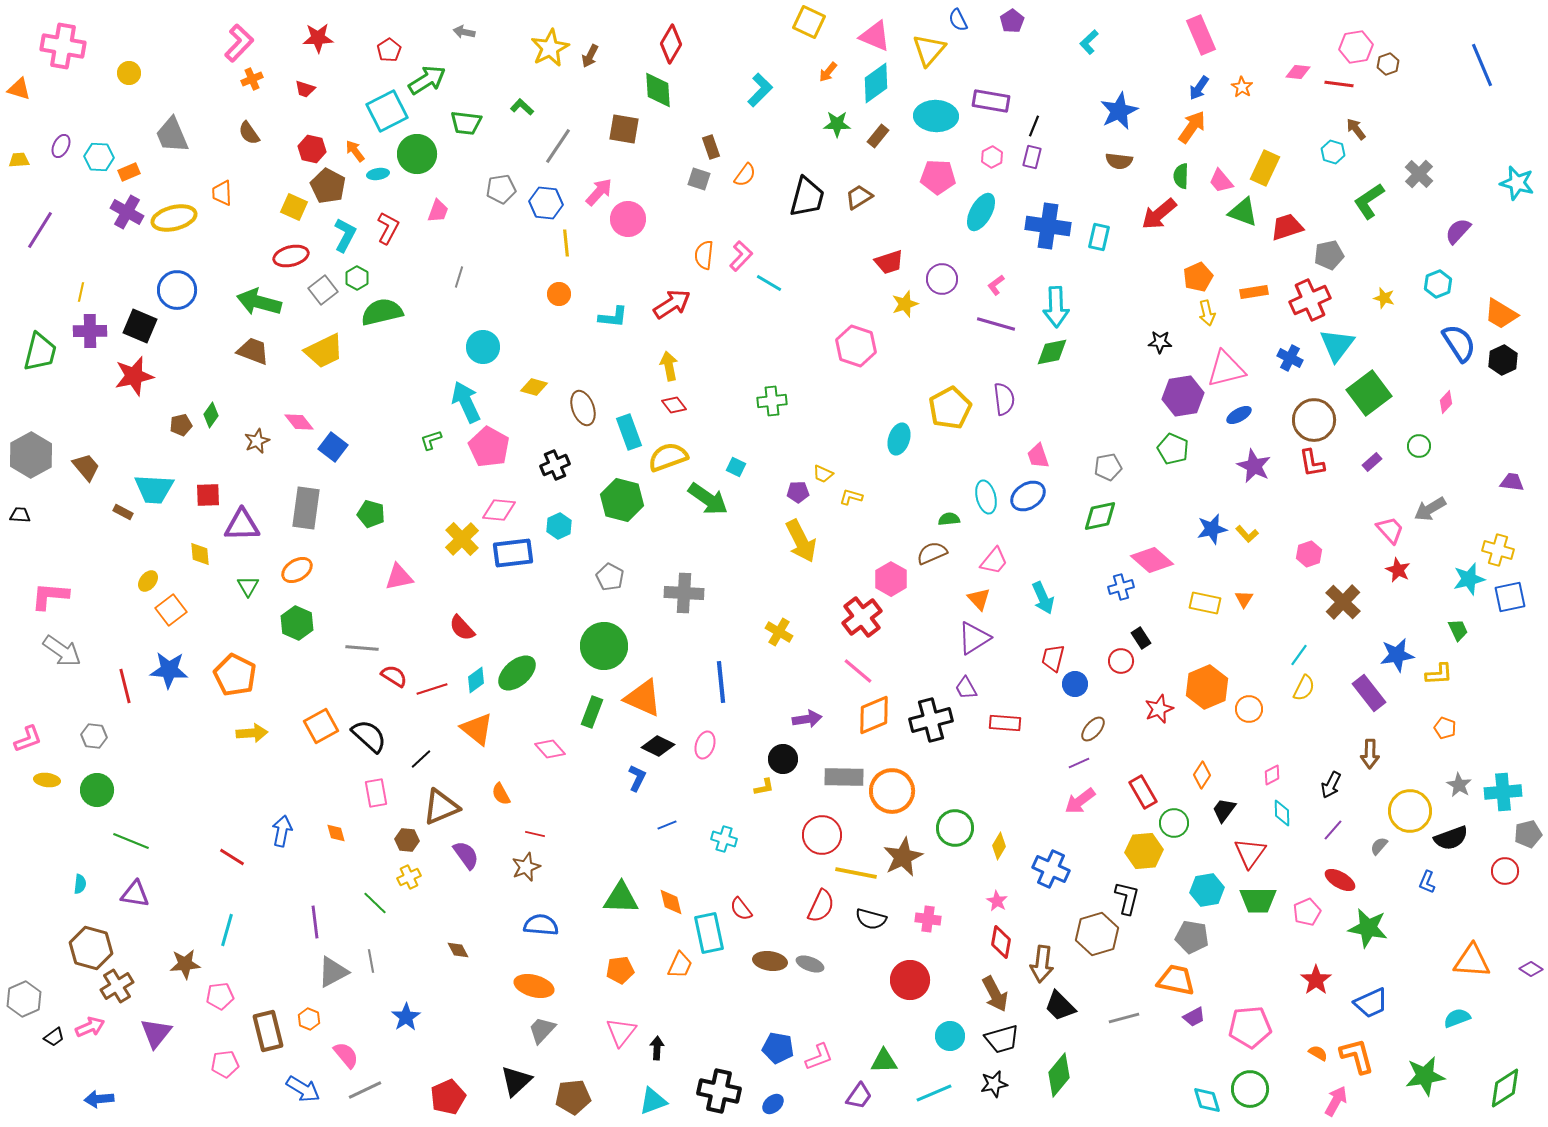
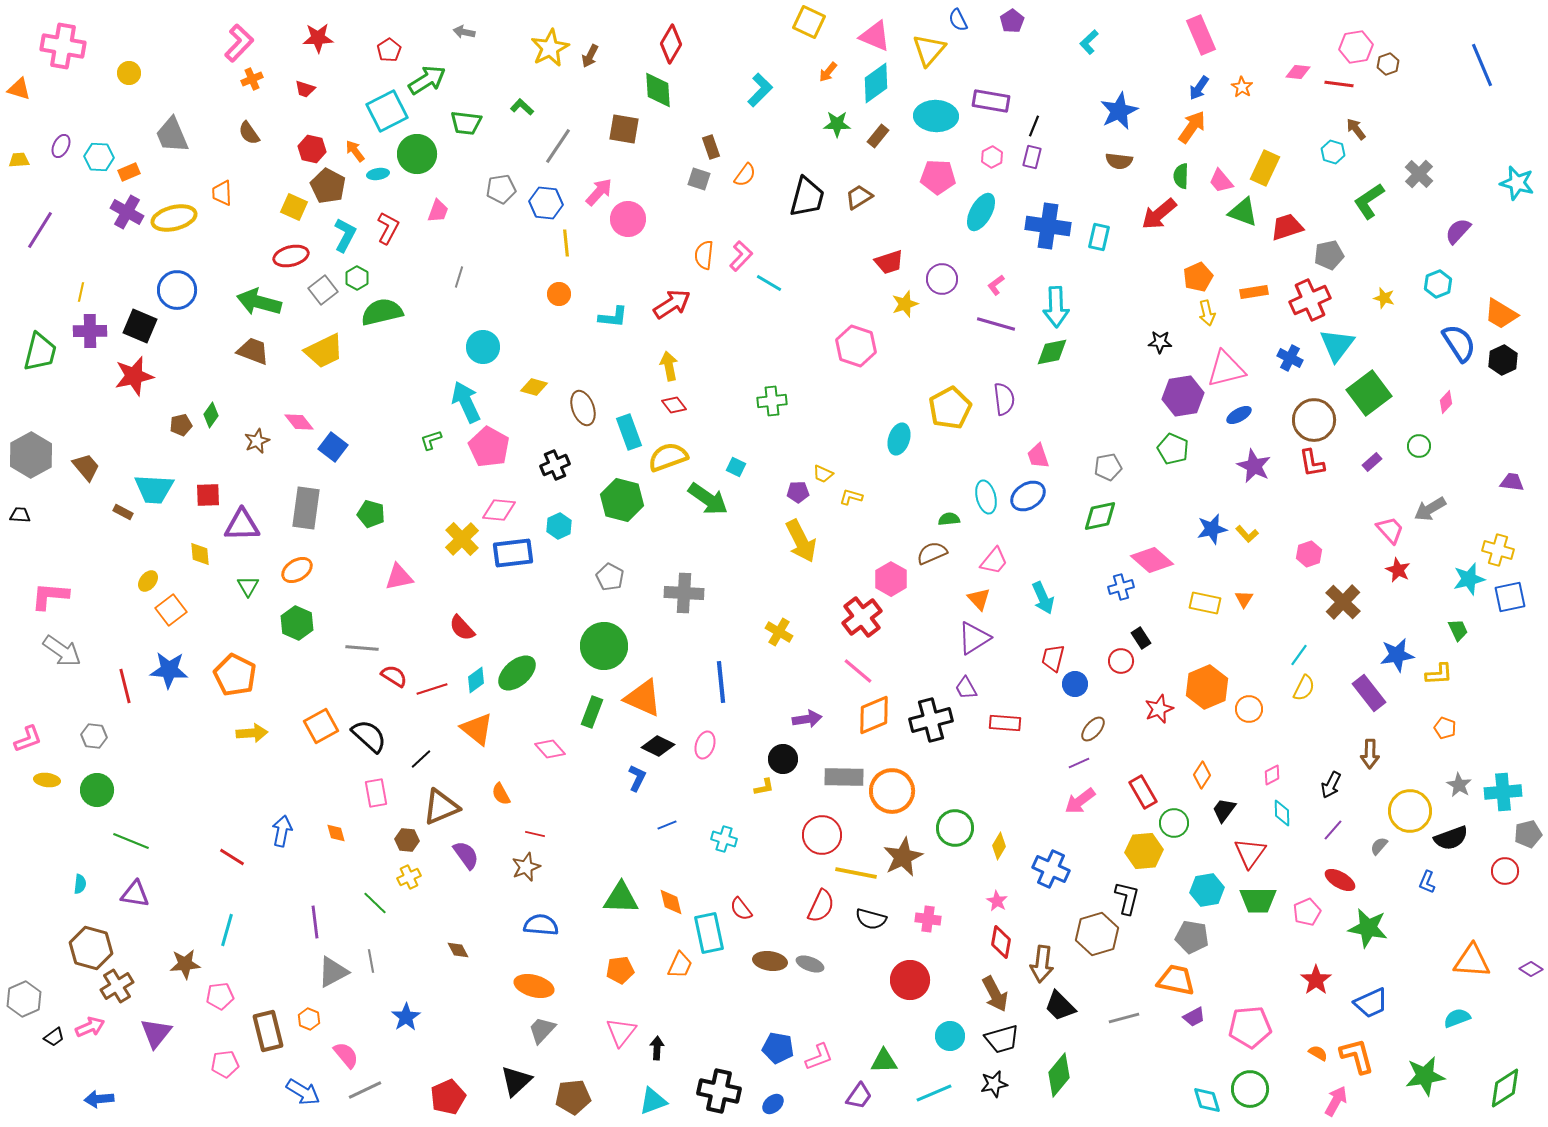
blue arrow at (303, 1089): moved 3 px down
